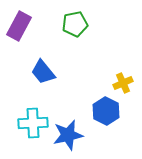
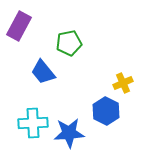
green pentagon: moved 6 px left, 19 px down
blue star: moved 1 px right, 2 px up; rotated 8 degrees clockwise
